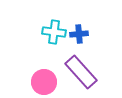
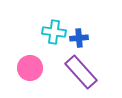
blue cross: moved 4 px down
pink circle: moved 14 px left, 14 px up
